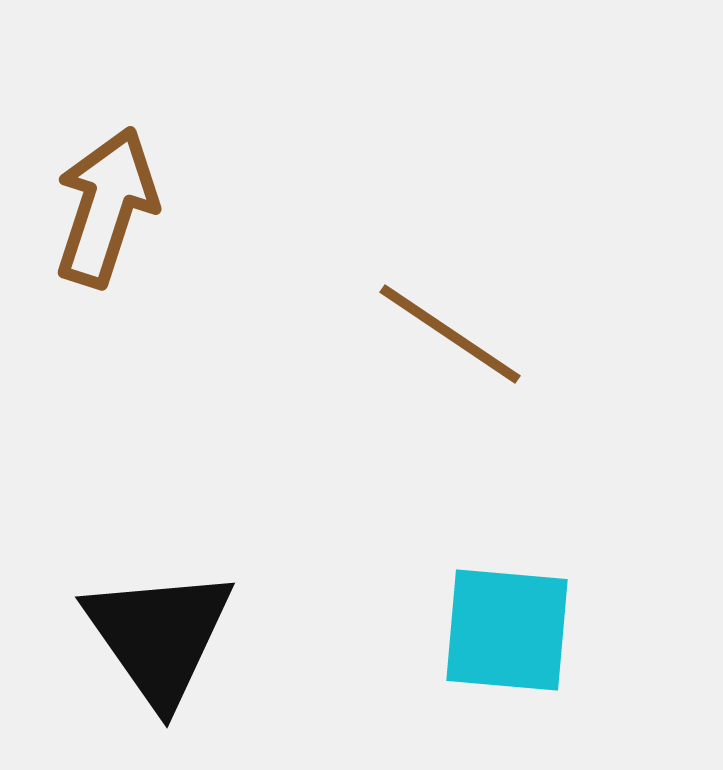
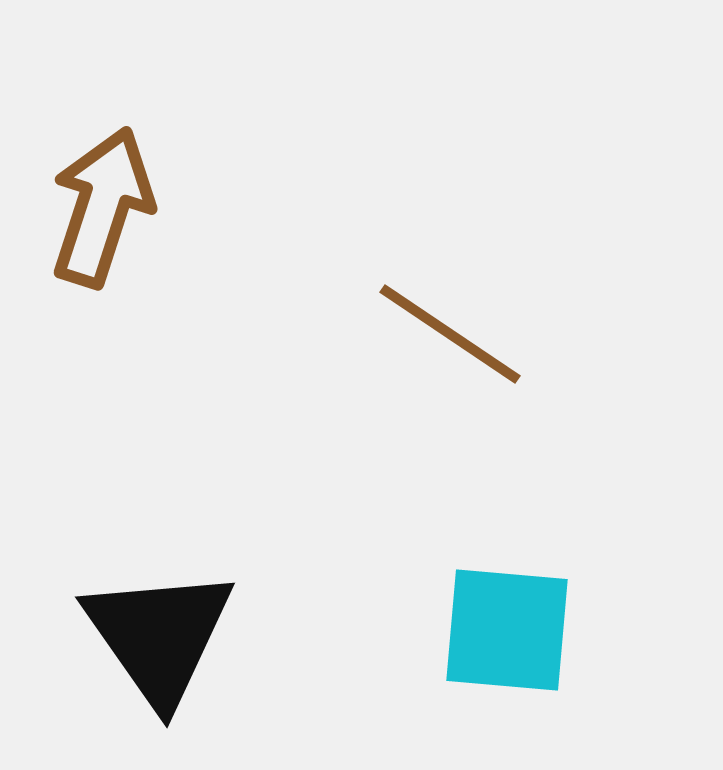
brown arrow: moved 4 px left
